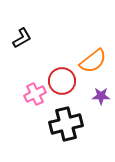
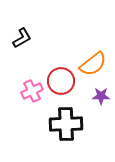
orange semicircle: moved 3 px down
red circle: moved 1 px left
pink cross: moved 3 px left, 3 px up
black cross: rotated 12 degrees clockwise
